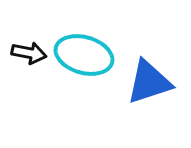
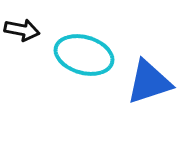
black arrow: moved 7 px left, 23 px up
